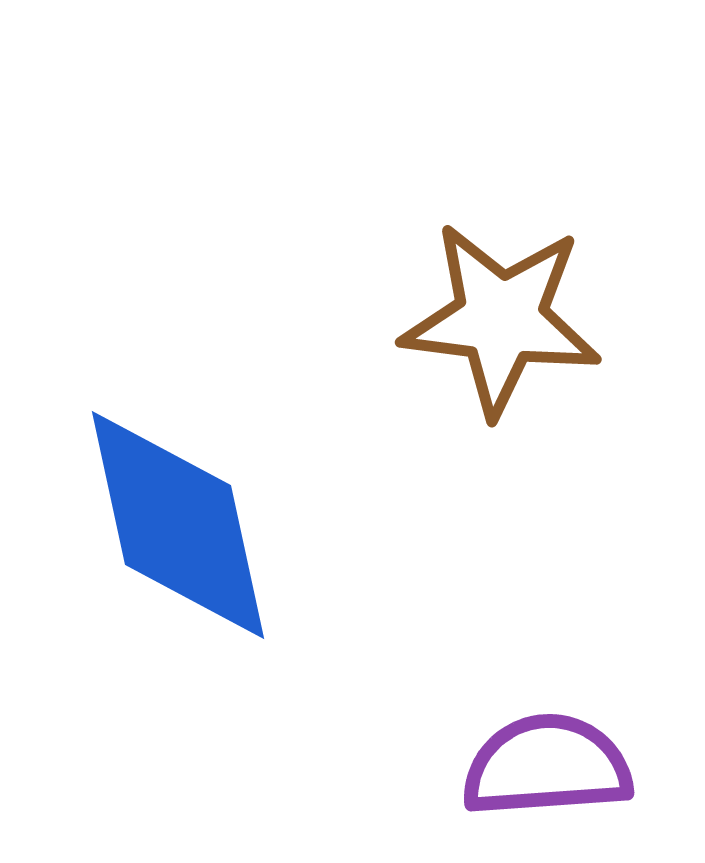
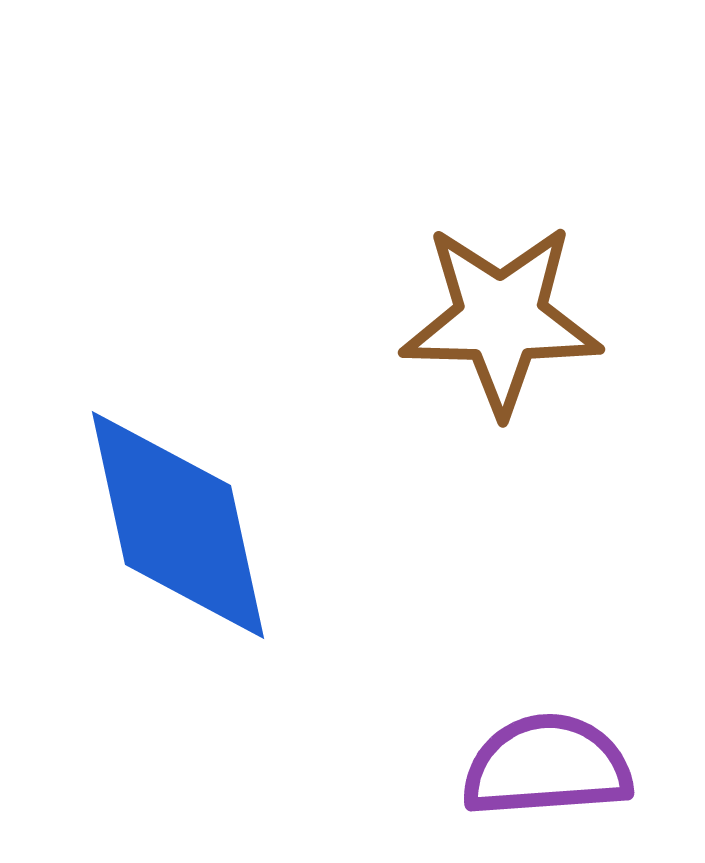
brown star: rotated 6 degrees counterclockwise
